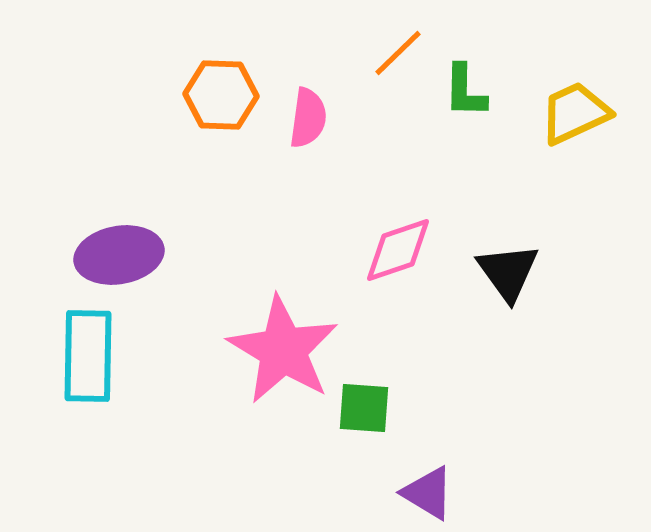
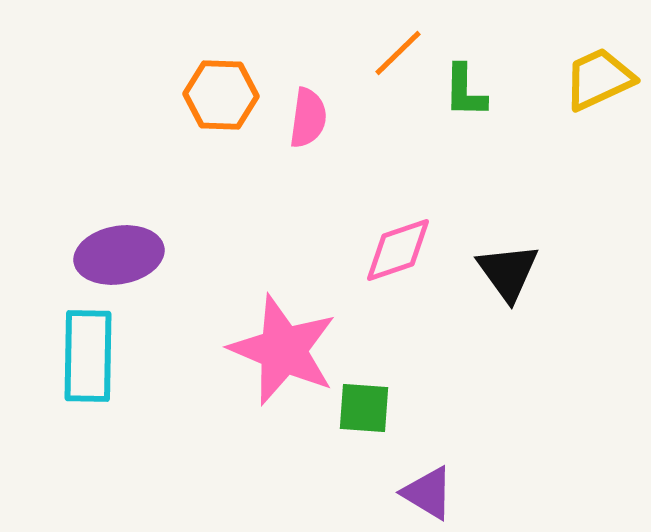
yellow trapezoid: moved 24 px right, 34 px up
pink star: rotated 8 degrees counterclockwise
